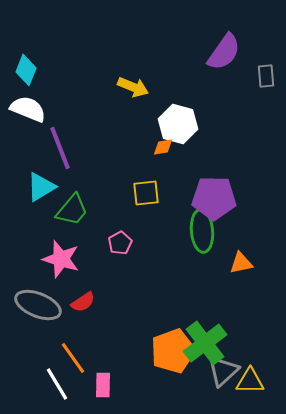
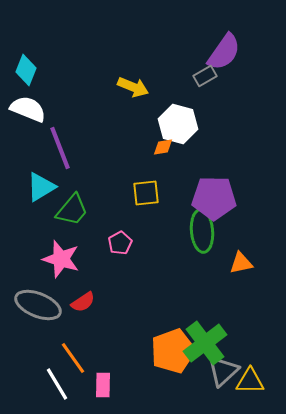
gray rectangle: moved 61 px left; rotated 65 degrees clockwise
